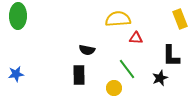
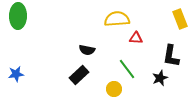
yellow semicircle: moved 1 px left
black L-shape: rotated 10 degrees clockwise
black rectangle: rotated 48 degrees clockwise
yellow circle: moved 1 px down
